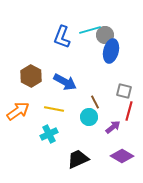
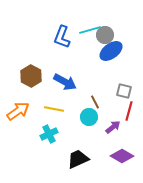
blue ellipse: rotated 40 degrees clockwise
